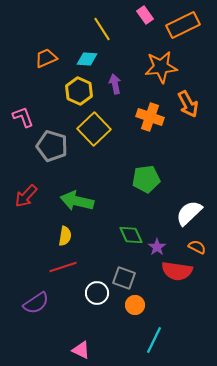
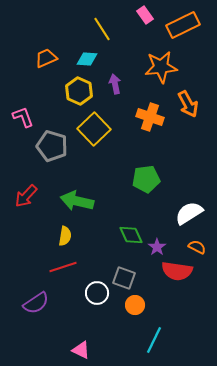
white semicircle: rotated 12 degrees clockwise
